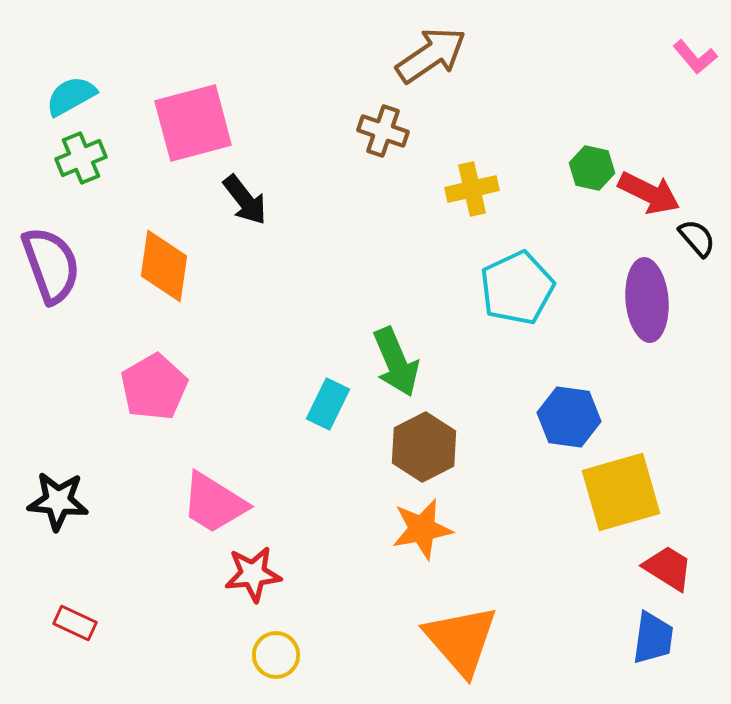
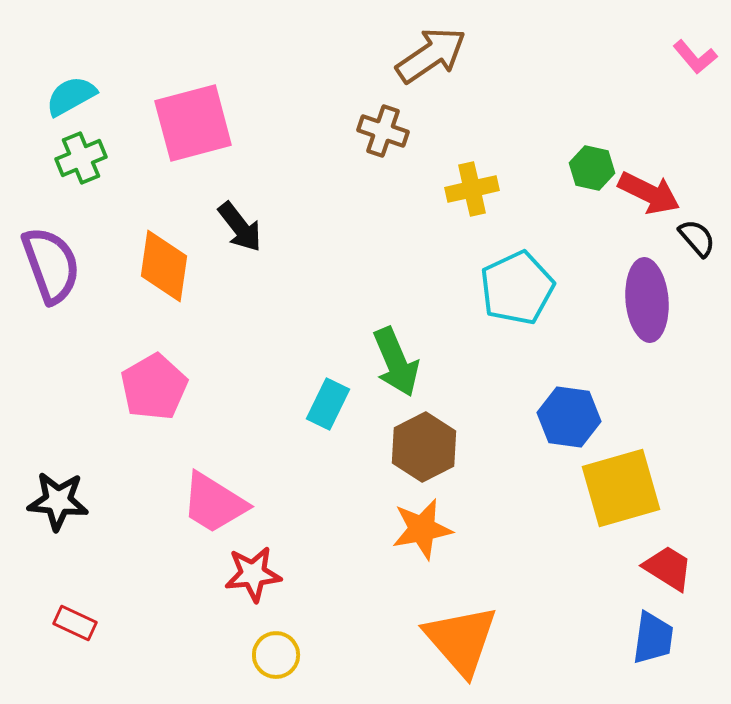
black arrow: moved 5 px left, 27 px down
yellow square: moved 4 px up
